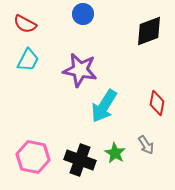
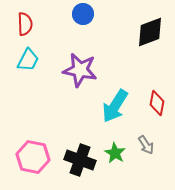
red semicircle: rotated 120 degrees counterclockwise
black diamond: moved 1 px right, 1 px down
cyan arrow: moved 11 px right
